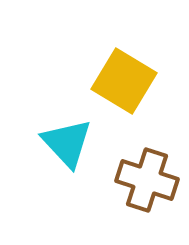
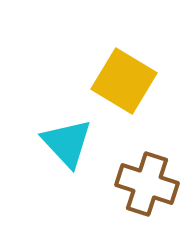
brown cross: moved 4 px down
